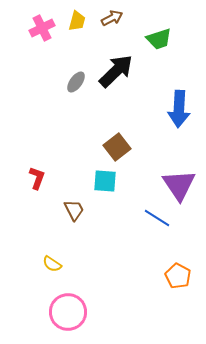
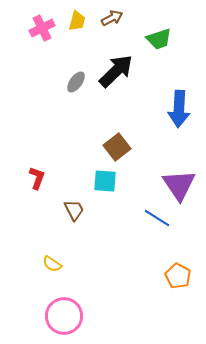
pink circle: moved 4 px left, 4 px down
